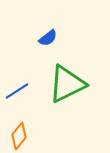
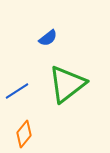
green triangle: rotated 12 degrees counterclockwise
orange diamond: moved 5 px right, 2 px up
